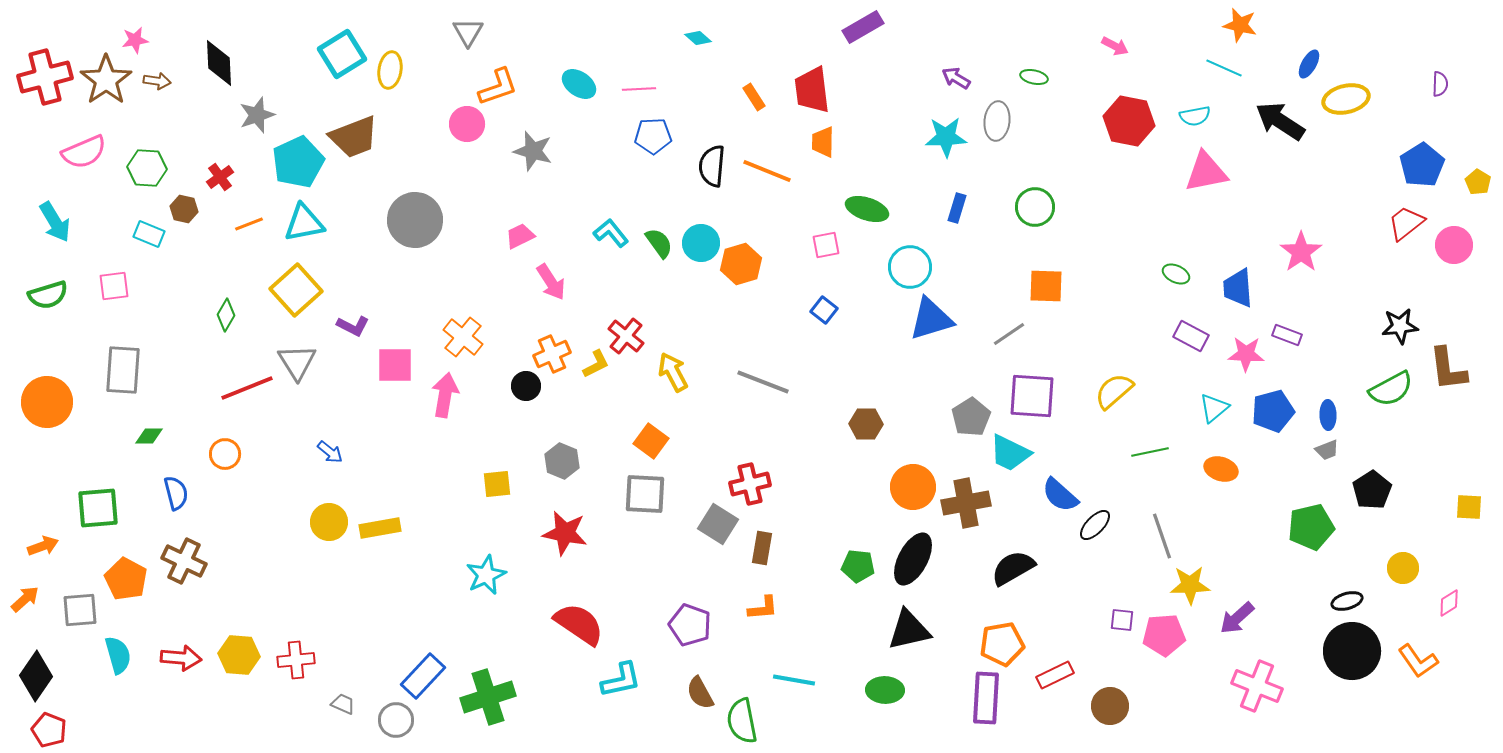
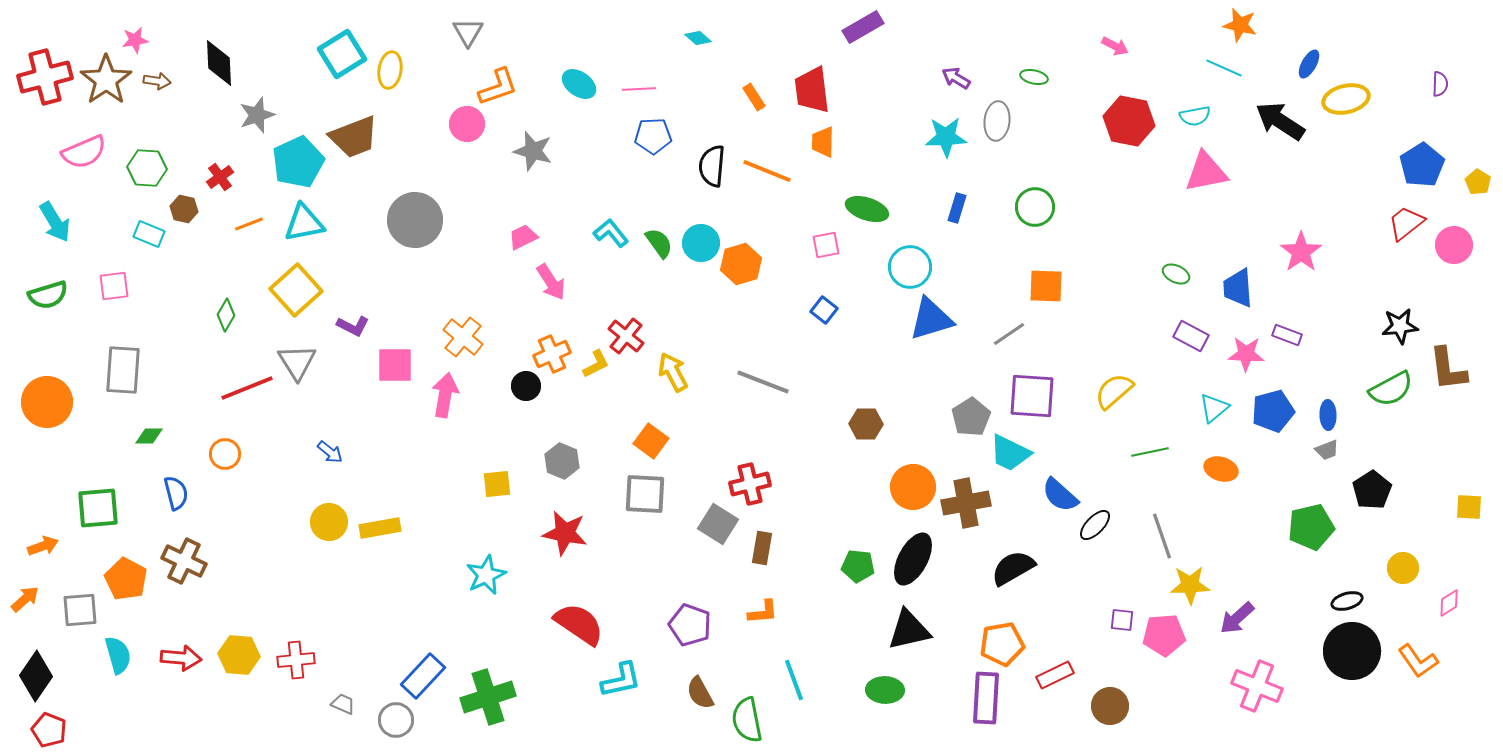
pink trapezoid at (520, 236): moved 3 px right, 1 px down
orange L-shape at (763, 608): moved 4 px down
cyan line at (794, 680): rotated 60 degrees clockwise
green semicircle at (742, 721): moved 5 px right, 1 px up
